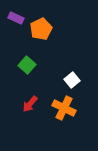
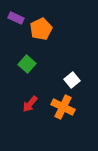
green square: moved 1 px up
orange cross: moved 1 px left, 1 px up
